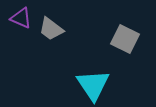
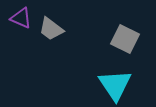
cyan triangle: moved 22 px right
